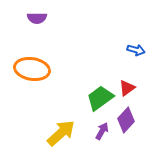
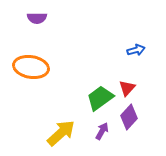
blue arrow: rotated 30 degrees counterclockwise
orange ellipse: moved 1 px left, 2 px up
red triangle: rotated 12 degrees counterclockwise
purple diamond: moved 3 px right, 3 px up
